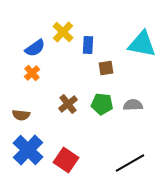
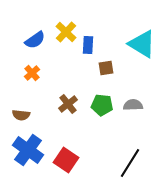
yellow cross: moved 3 px right
cyan triangle: rotated 20 degrees clockwise
blue semicircle: moved 8 px up
green pentagon: moved 1 px down
blue cross: rotated 8 degrees counterclockwise
black line: rotated 28 degrees counterclockwise
